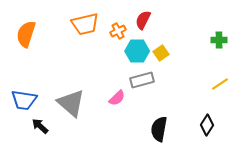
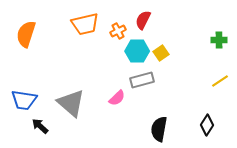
yellow line: moved 3 px up
